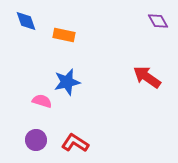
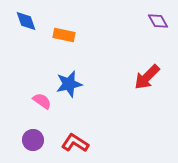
red arrow: rotated 80 degrees counterclockwise
blue star: moved 2 px right, 2 px down
pink semicircle: rotated 18 degrees clockwise
purple circle: moved 3 px left
